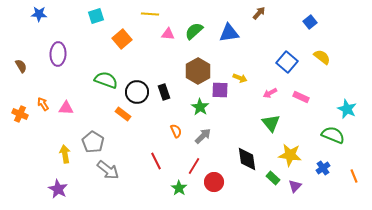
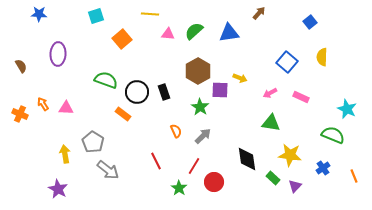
yellow semicircle at (322, 57): rotated 126 degrees counterclockwise
green triangle at (271, 123): rotated 42 degrees counterclockwise
